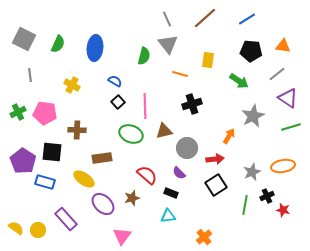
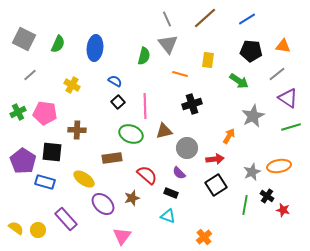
gray line at (30, 75): rotated 56 degrees clockwise
brown rectangle at (102, 158): moved 10 px right
orange ellipse at (283, 166): moved 4 px left
black cross at (267, 196): rotated 32 degrees counterclockwise
cyan triangle at (168, 216): rotated 28 degrees clockwise
